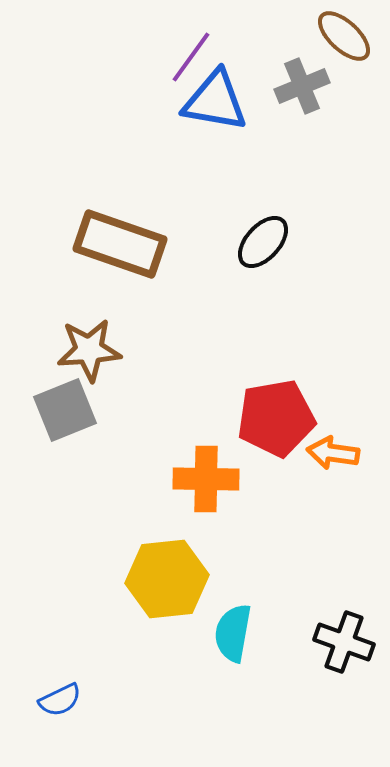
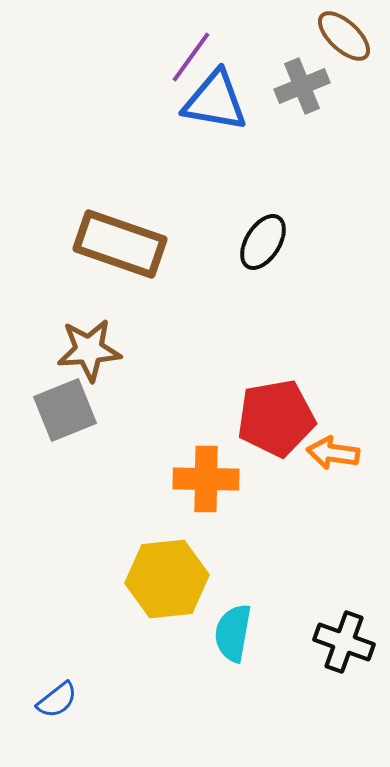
black ellipse: rotated 10 degrees counterclockwise
blue semicircle: moved 3 px left; rotated 12 degrees counterclockwise
